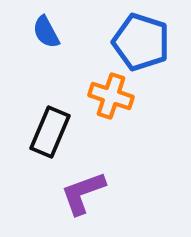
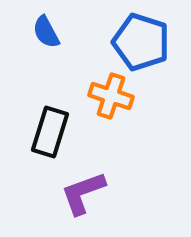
black rectangle: rotated 6 degrees counterclockwise
